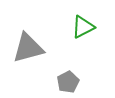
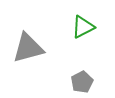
gray pentagon: moved 14 px right
